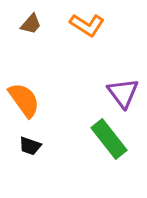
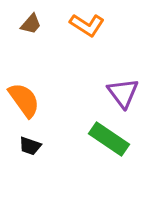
green rectangle: rotated 18 degrees counterclockwise
